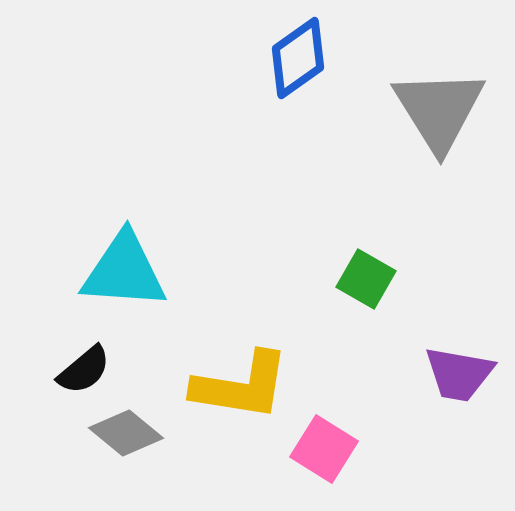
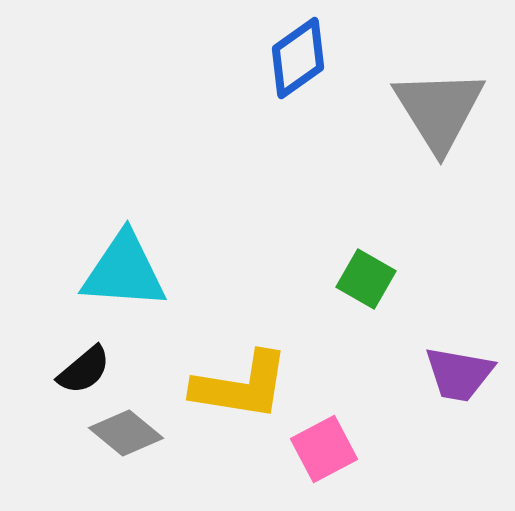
pink square: rotated 30 degrees clockwise
